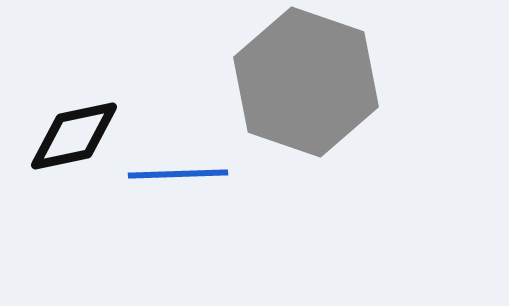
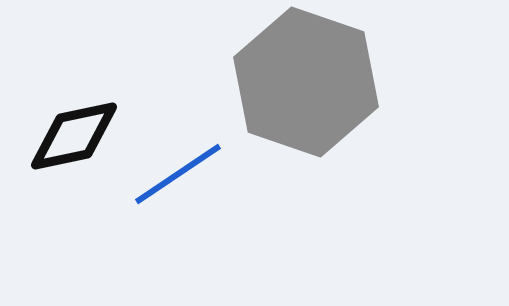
blue line: rotated 32 degrees counterclockwise
